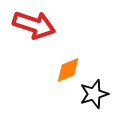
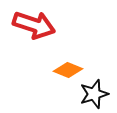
orange diamond: rotated 44 degrees clockwise
